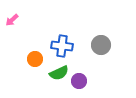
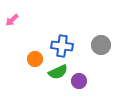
green semicircle: moved 1 px left, 1 px up
